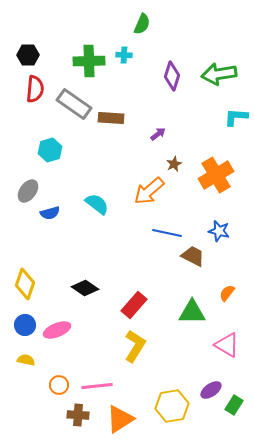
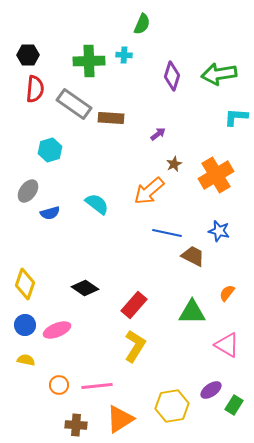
brown cross: moved 2 px left, 10 px down
